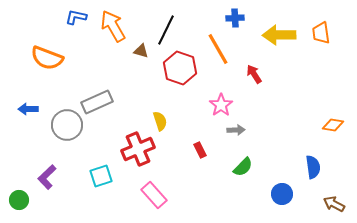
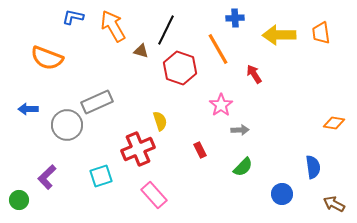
blue L-shape: moved 3 px left
orange diamond: moved 1 px right, 2 px up
gray arrow: moved 4 px right
